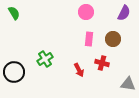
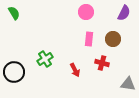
red arrow: moved 4 px left
